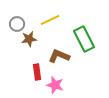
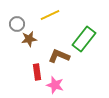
yellow line: moved 5 px up
green rectangle: rotated 65 degrees clockwise
